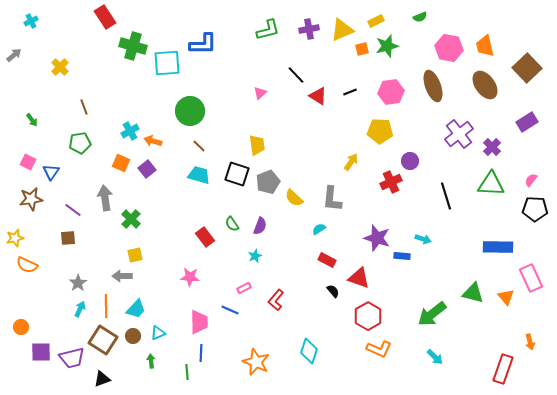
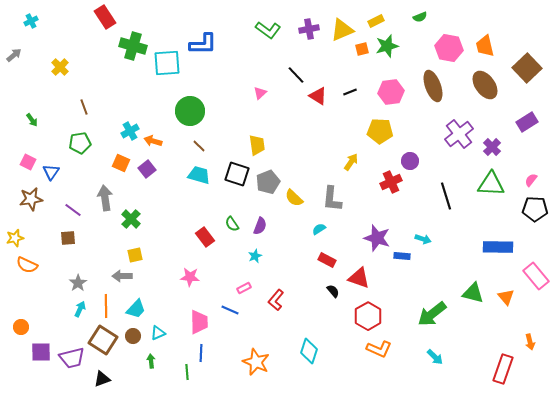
green L-shape at (268, 30): rotated 50 degrees clockwise
pink rectangle at (531, 278): moved 5 px right, 2 px up; rotated 16 degrees counterclockwise
